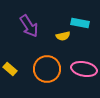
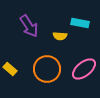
yellow semicircle: moved 3 px left; rotated 16 degrees clockwise
pink ellipse: rotated 50 degrees counterclockwise
